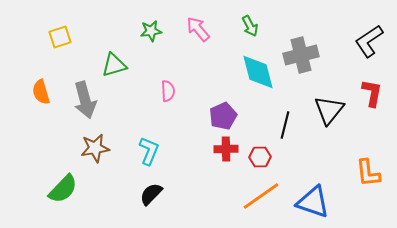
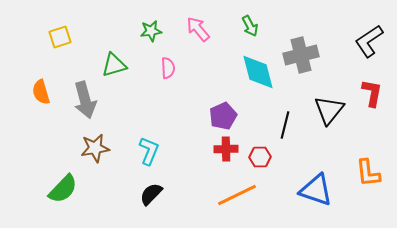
pink semicircle: moved 23 px up
orange line: moved 24 px left, 1 px up; rotated 9 degrees clockwise
blue triangle: moved 3 px right, 12 px up
